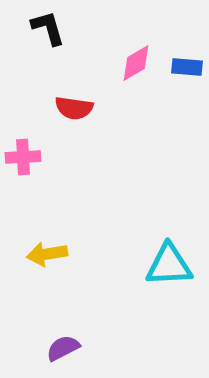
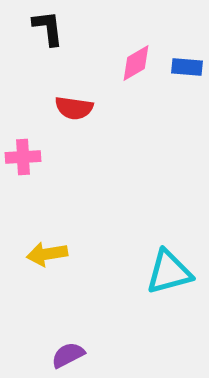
black L-shape: rotated 9 degrees clockwise
cyan triangle: moved 7 px down; rotated 12 degrees counterclockwise
purple semicircle: moved 5 px right, 7 px down
